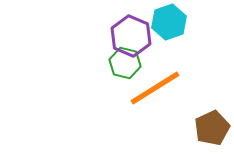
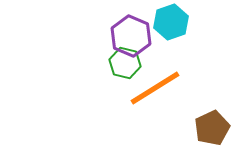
cyan hexagon: moved 2 px right
